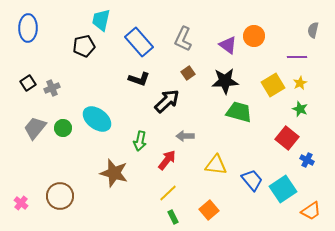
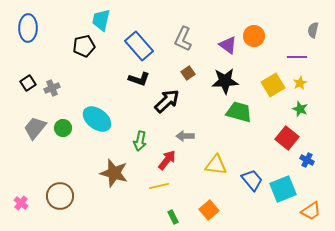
blue rectangle: moved 4 px down
cyan square: rotated 12 degrees clockwise
yellow line: moved 9 px left, 7 px up; rotated 30 degrees clockwise
